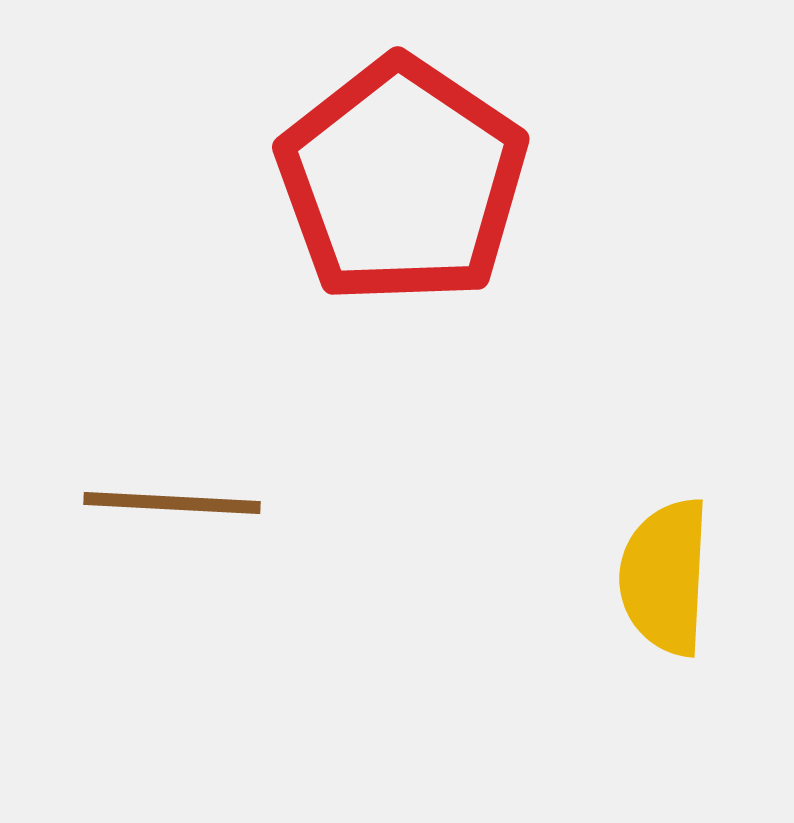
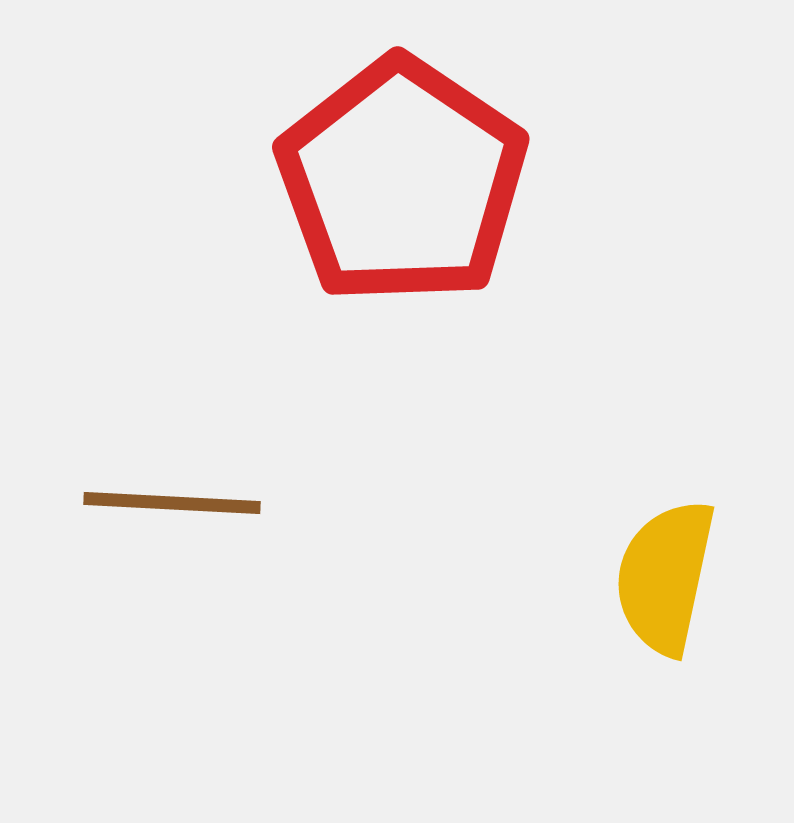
yellow semicircle: rotated 9 degrees clockwise
